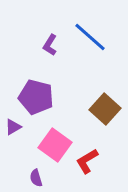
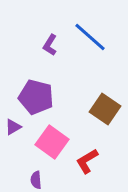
brown square: rotated 8 degrees counterclockwise
pink square: moved 3 px left, 3 px up
purple semicircle: moved 2 px down; rotated 12 degrees clockwise
